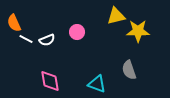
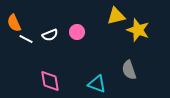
yellow star: moved 1 px up; rotated 20 degrees clockwise
white semicircle: moved 3 px right, 5 px up
